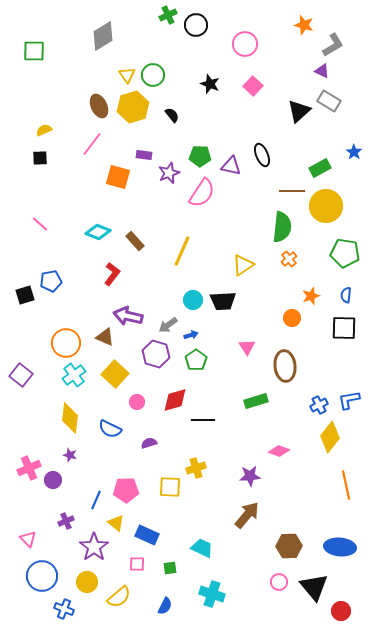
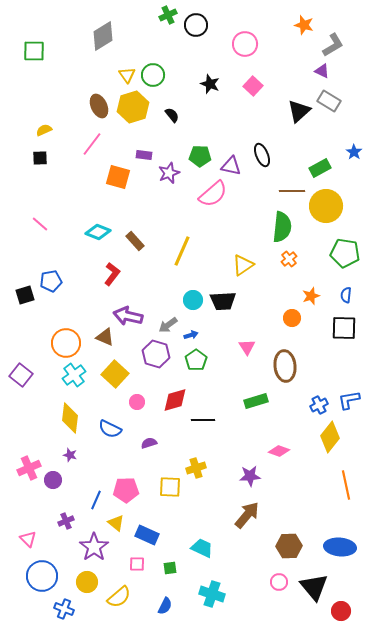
pink semicircle at (202, 193): moved 11 px right, 1 px down; rotated 16 degrees clockwise
